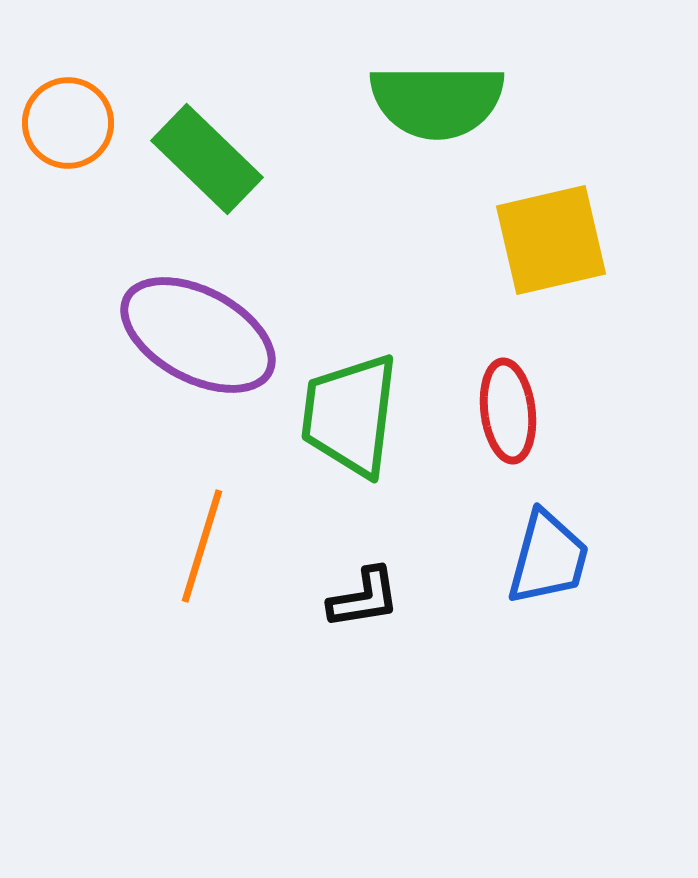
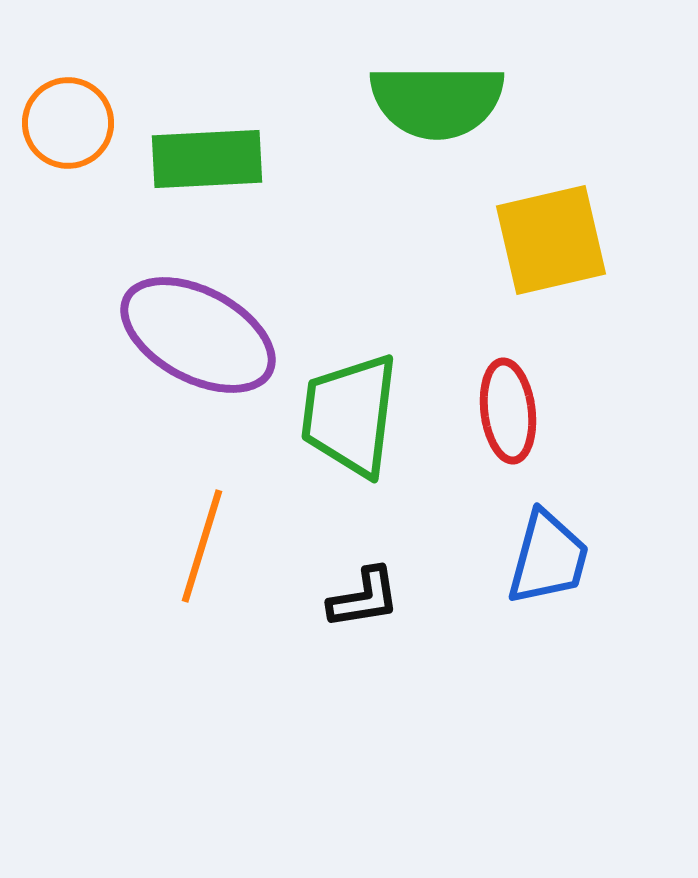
green rectangle: rotated 47 degrees counterclockwise
